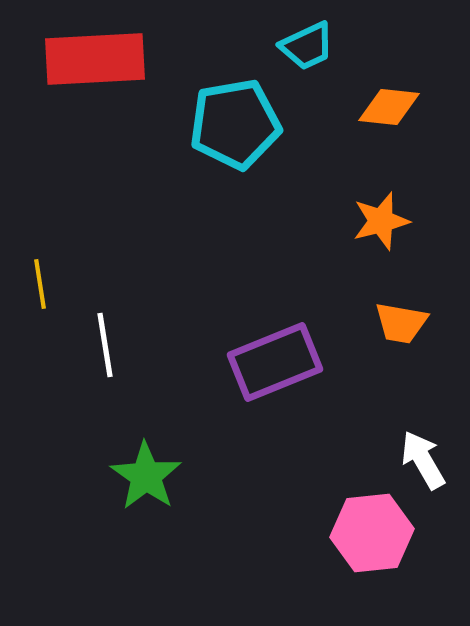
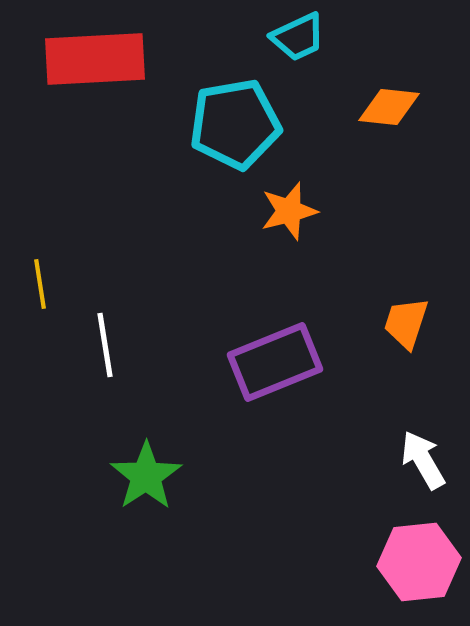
cyan trapezoid: moved 9 px left, 9 px up
orange star: moved 92 px left, 10 px up
orange trapezoid: moved 5 px right; rotated 98 degrees clockwise
green star: rotated 4 degrees clockwise
pink hexagon: moved 47 px right, 29 px down
